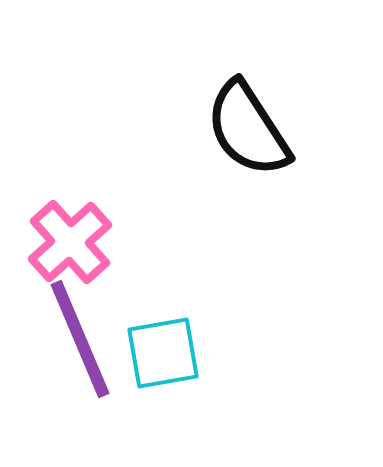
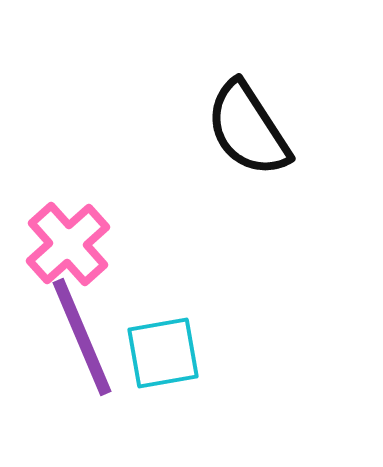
pink cross: moved 2 px left, 2 px down
purple line: moved 2 px right, 2 px up
